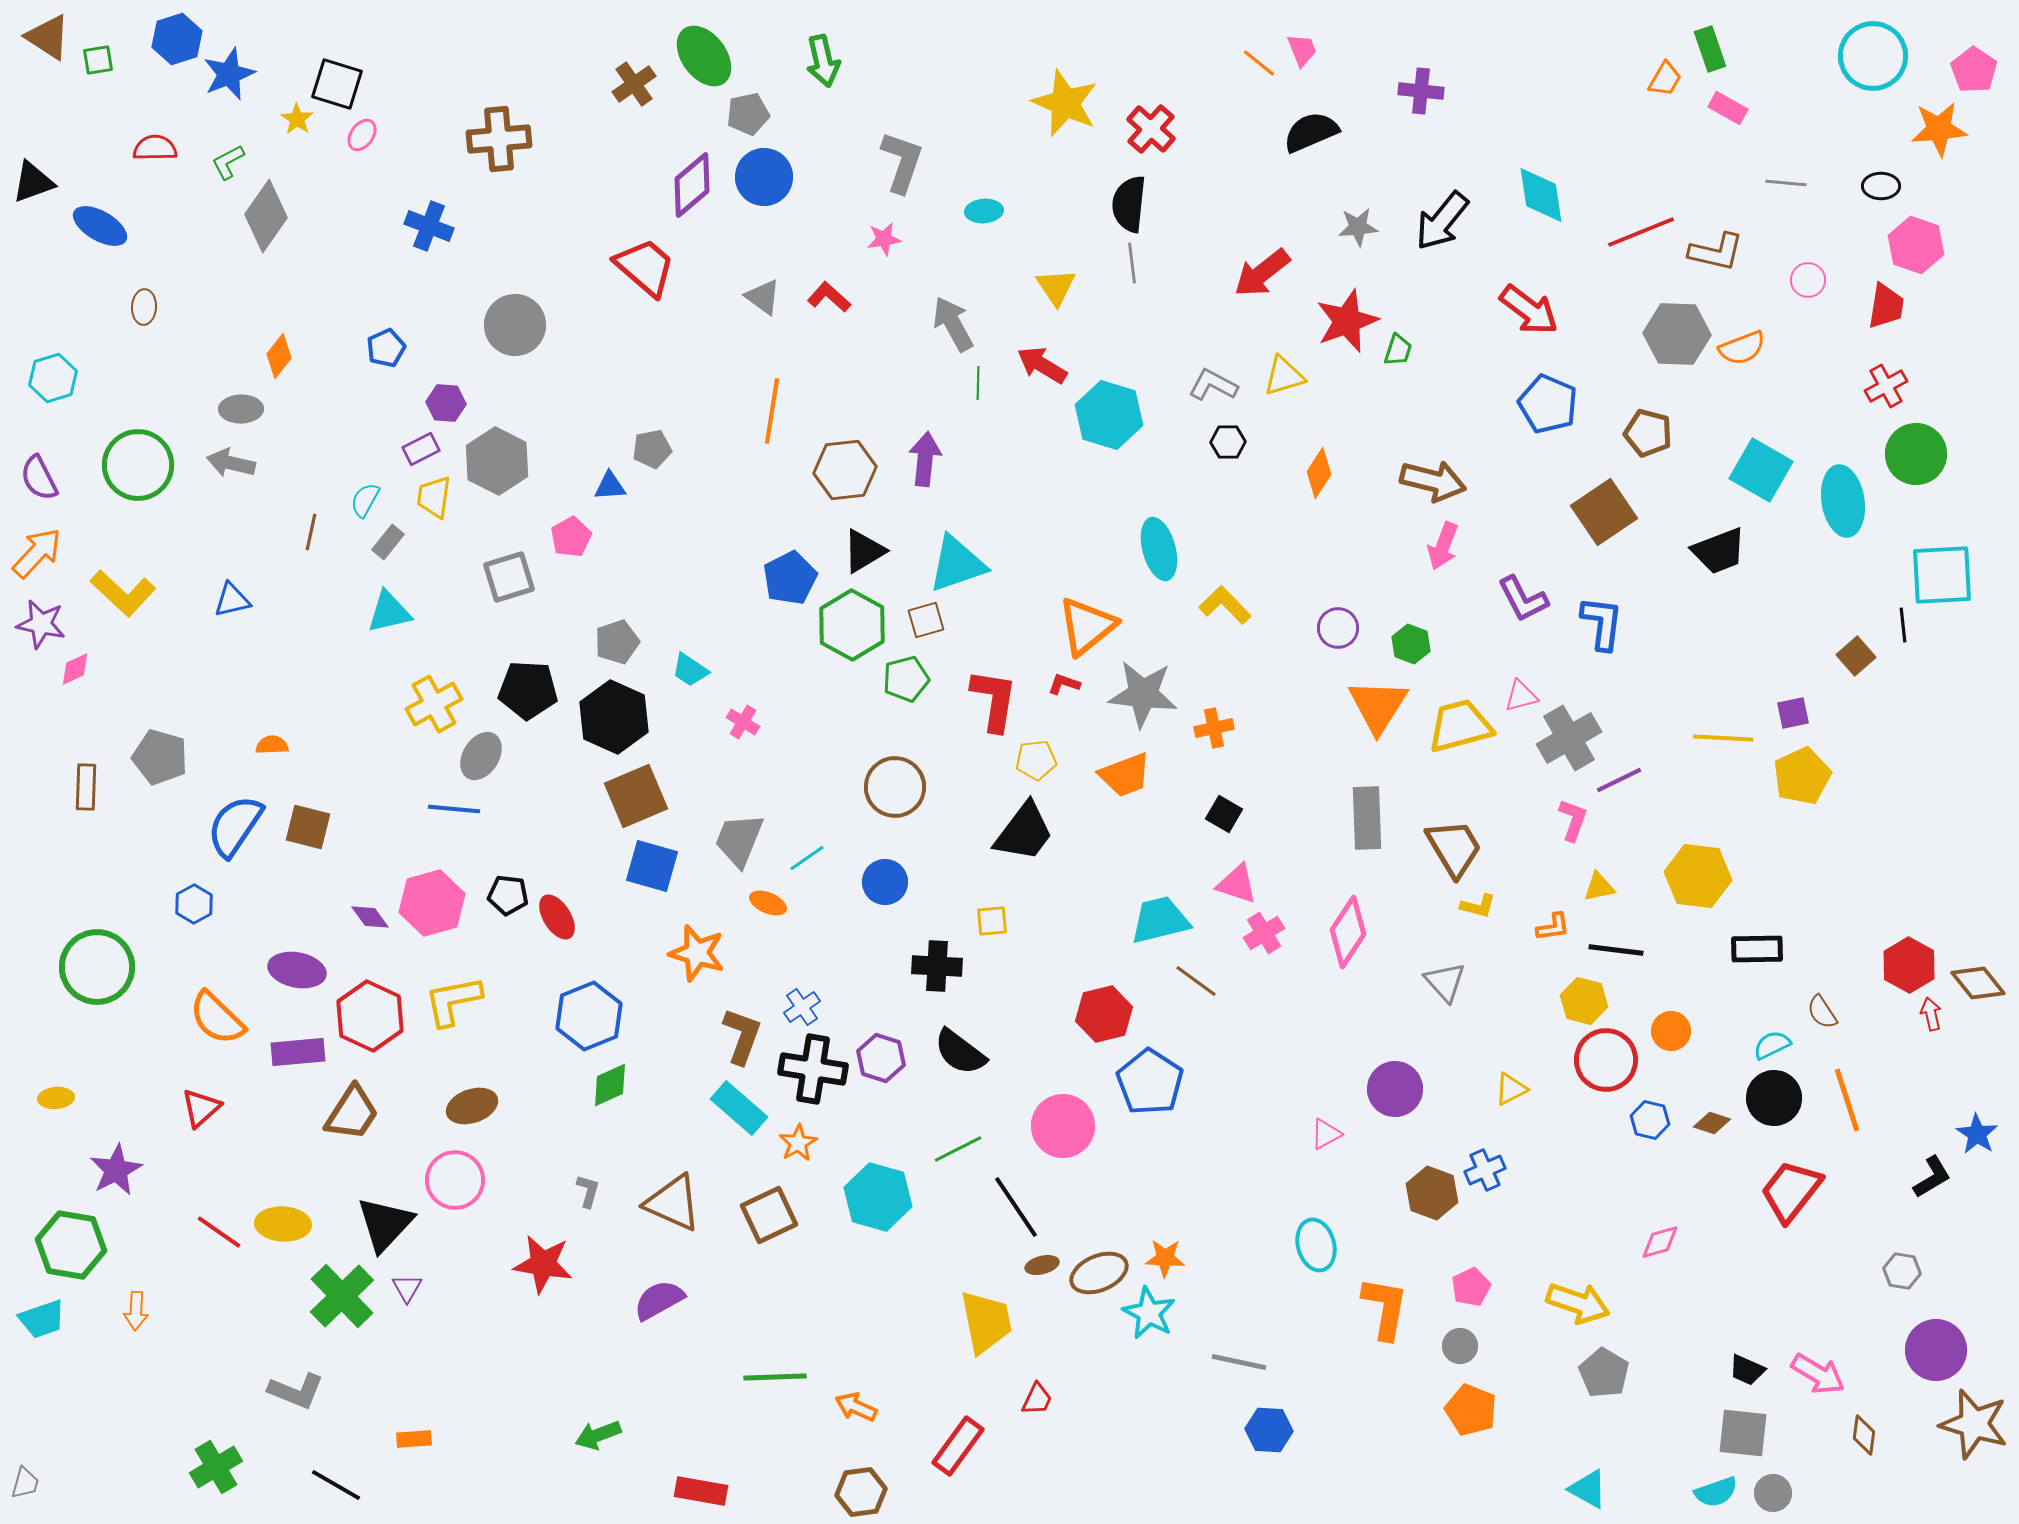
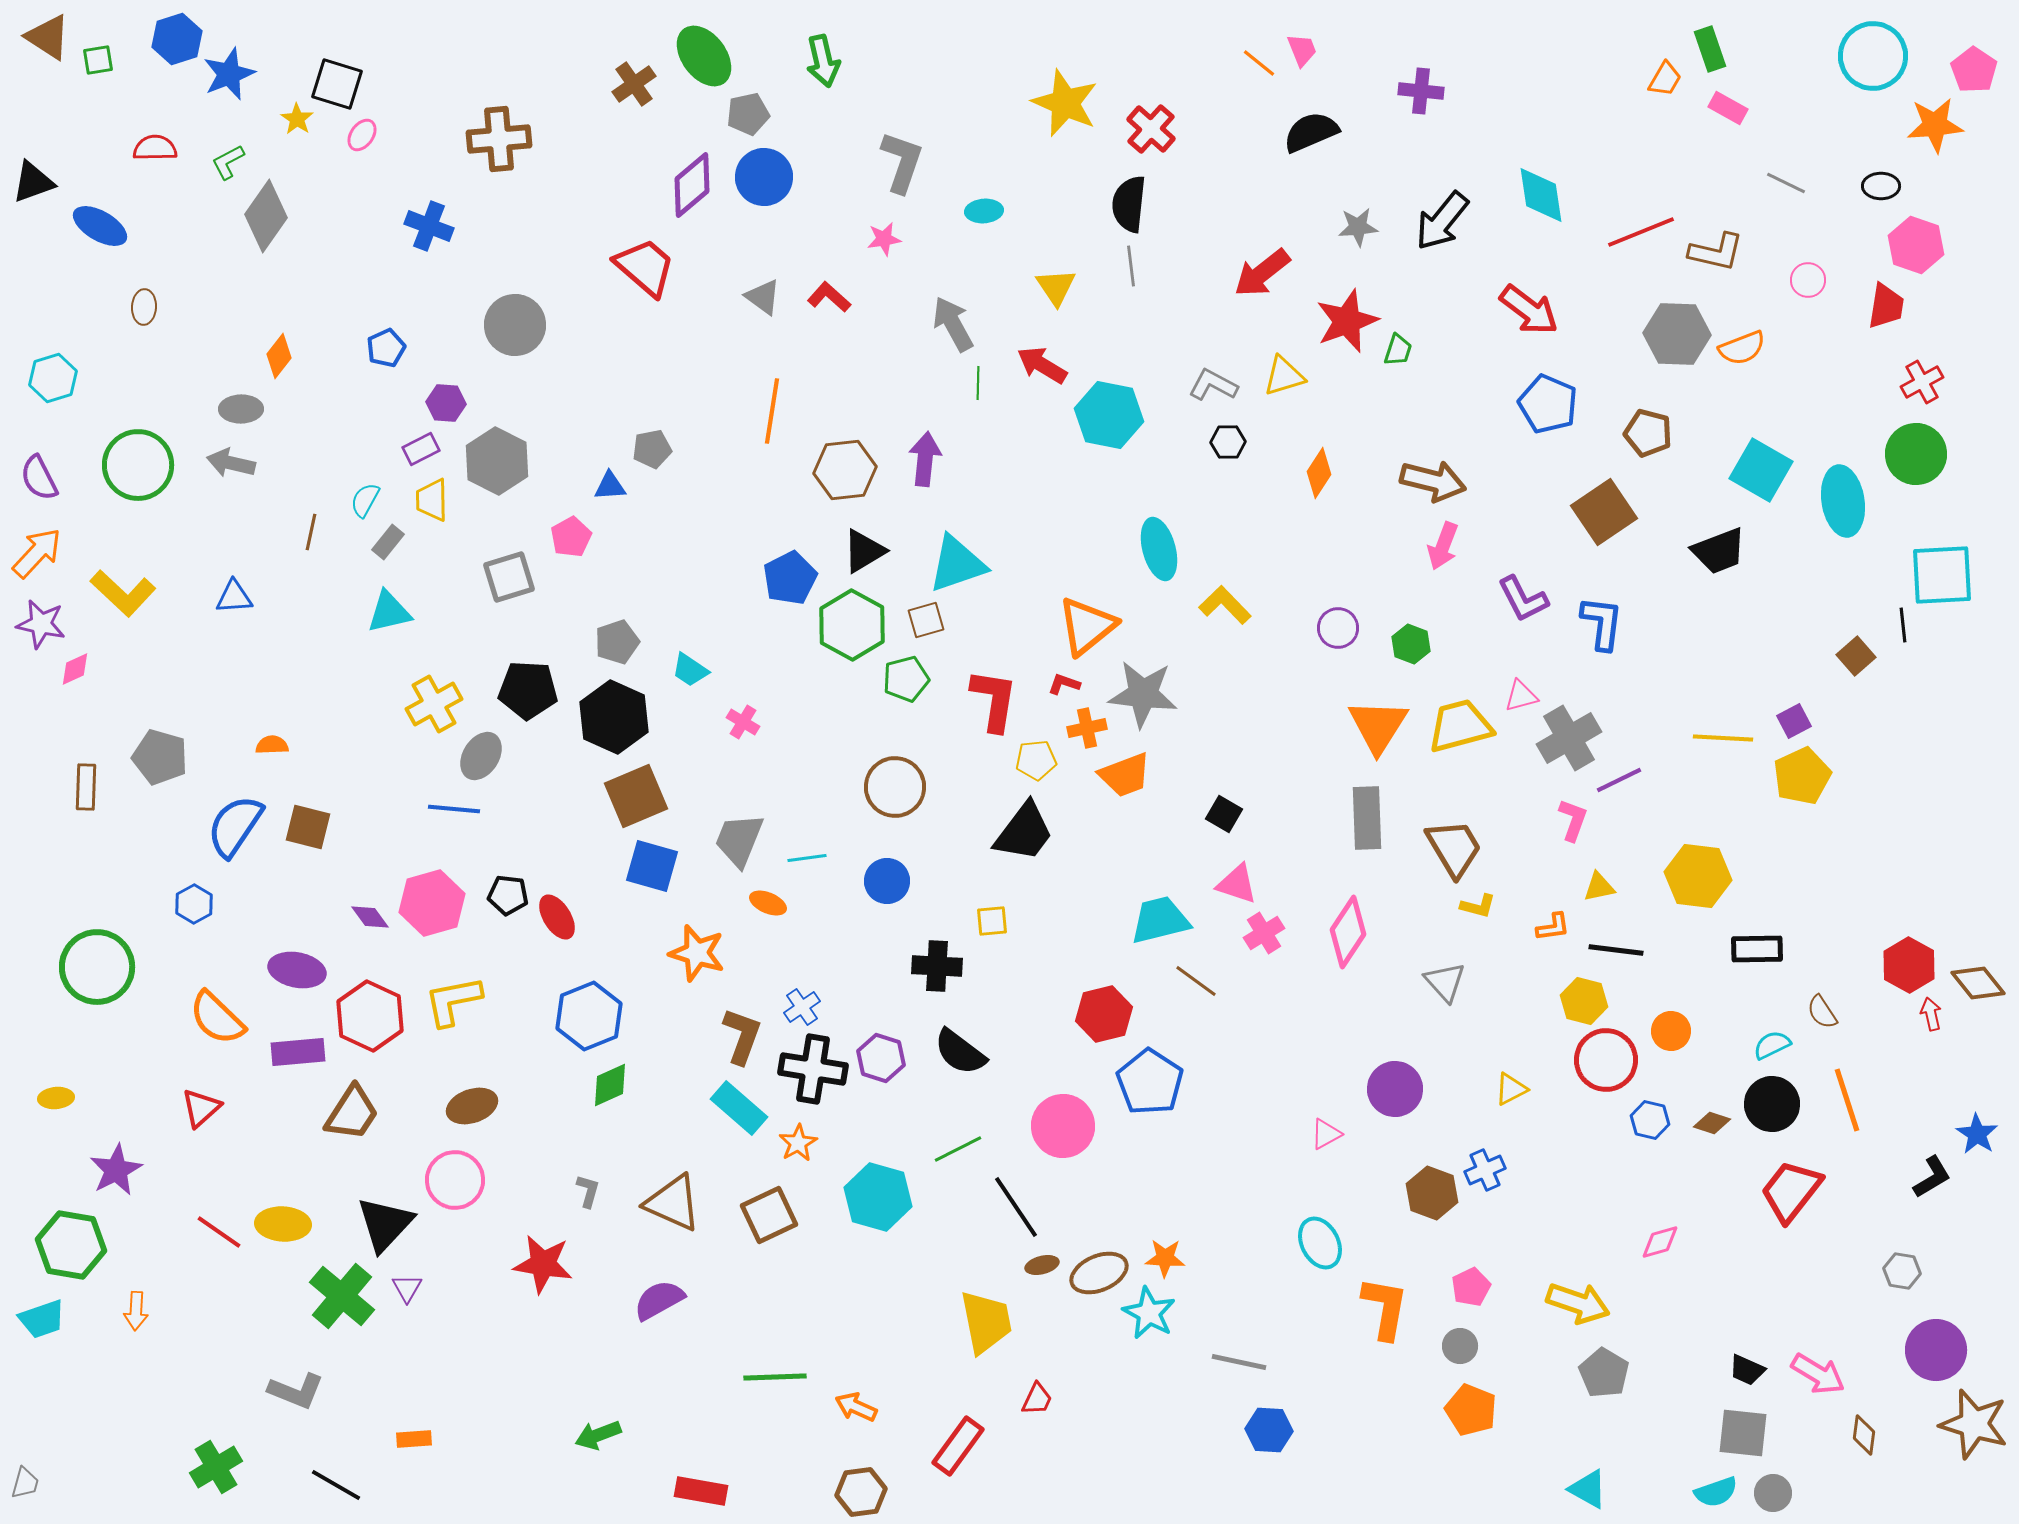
orange star at (1939, 129): moved 4 px left, 4 px up
gray line at (1786, 183): rotated 21 degrees clockwise
gray line at (1132, 263): moved 1 px left, 3 px down
red cross at (1886, 386): moved 36 px right, 4 px up
cyan hexagon at (1109, 415): rotated 6 degrees counterclockwise
yellow trapezoid at (434, 497): moved 2 px left, 3 px down; rotated 9 degrees counterclockwise
blue triangle at (232, 600): moved 2 px right, 3 px up; rotated 9 degrees clockwise
orange triangle at (1378, 706): moved 20 px down
purple square at (1793, 713): moved 1 px right, 8 px down; rotated 16 degrees counterclockwise
orange cross at (1214, 728): moved 127 px left
cyan line at (807, 858): rotated 27 degrees clockwise
blue circle at (885, 882): moved 2 px right, 1 px up
black circle at (1774, 1098): moved 2 px left, 6 px down
cyan ellipse at (1316, 1245): moved 4 px right, 2 px up; rotated 12 degrees counterclockwise
green cross at (342, 1296): rotated 6 degrees counterclockwise
